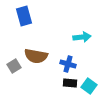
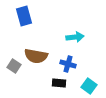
cyan arrow: moved 7 px left
gray square: rotated 24 degrees counterclockwise
black rectangle: moved 11 px left
